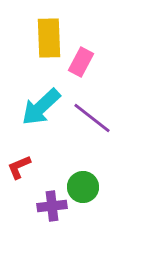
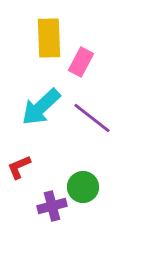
purple cross: rotated 8 degrees counterclockwise
